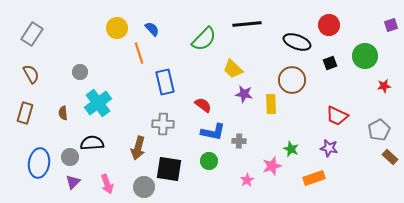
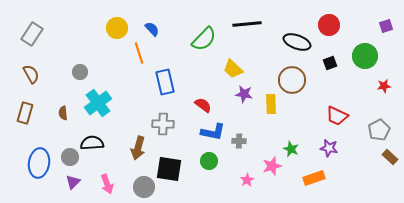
purple square at (391, 25): moved 5 px left, 1 px down
